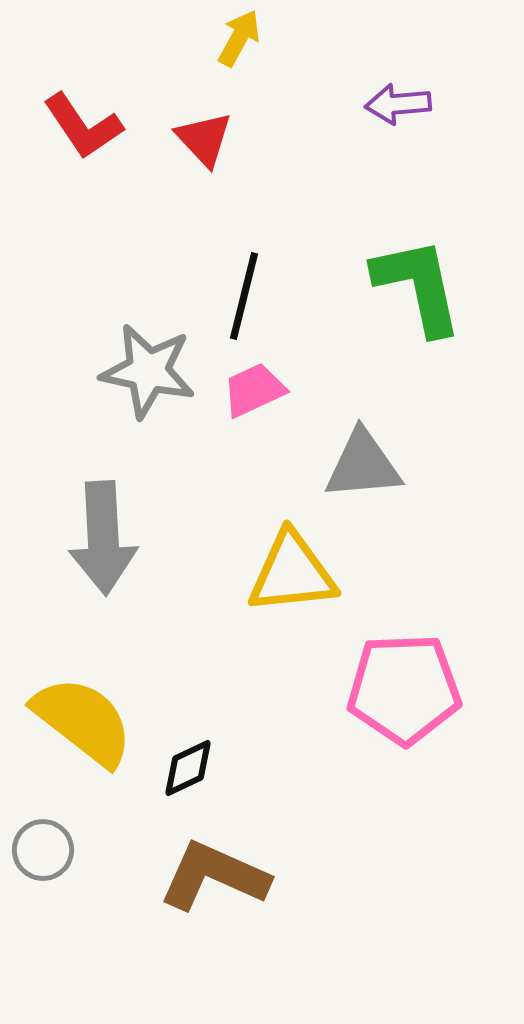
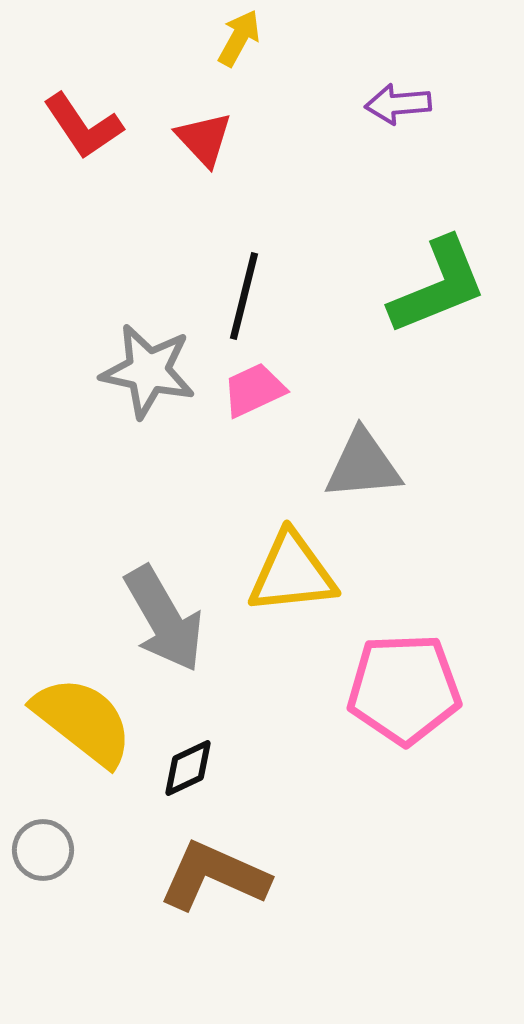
green L-shape: moved 20 px right; rotated 80 degrees clockwise
gray arrow: moved 61 px right, 81 px down; rotated 27 degrees counterclockwise
